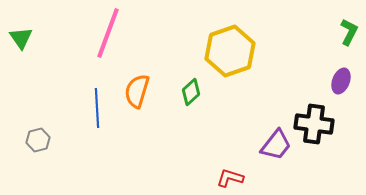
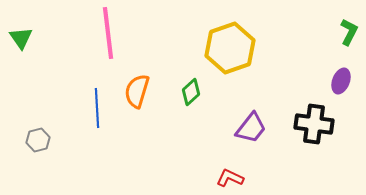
pink line: rotated 27 degrees counterclockwise
yellow hexagon: moved 3 px up
purple trapezoid: moved 25 px left, 17 px up
red L-shape: rotated 8 degrees clockwise
